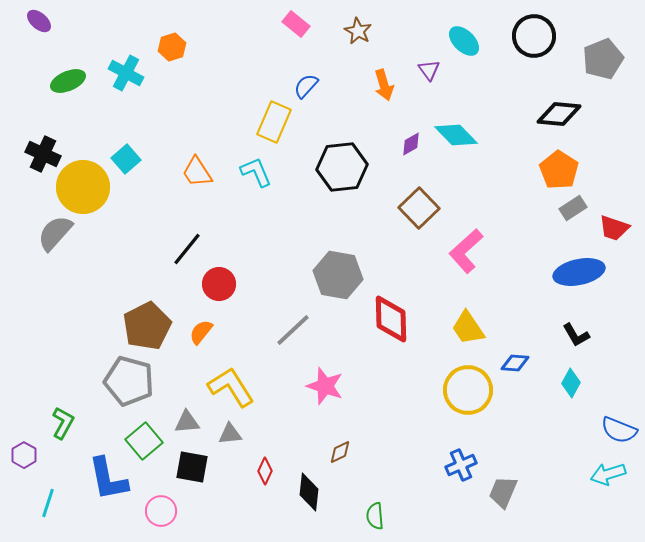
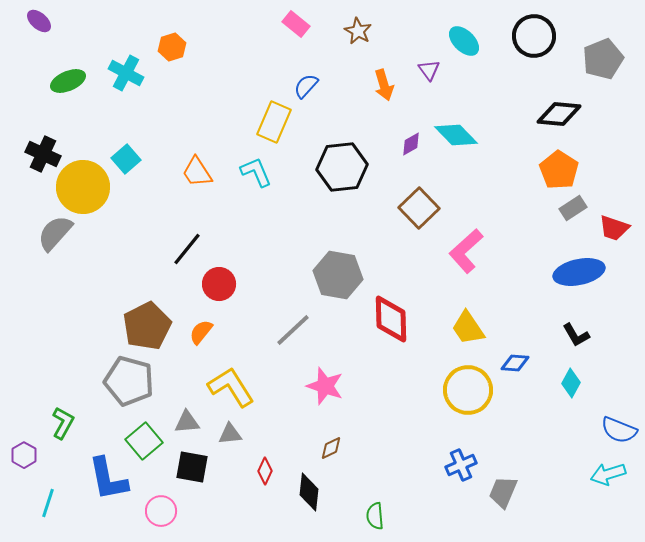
brown diamond at (340, 452): moved 9 px left, 4 px up
